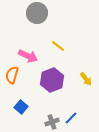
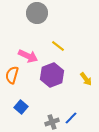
purple hexagon: moved 5 px up
